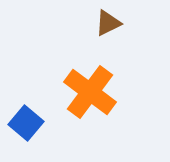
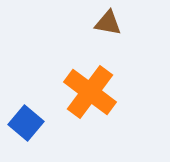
brown triangle: rotated 36 degrees clockwise
